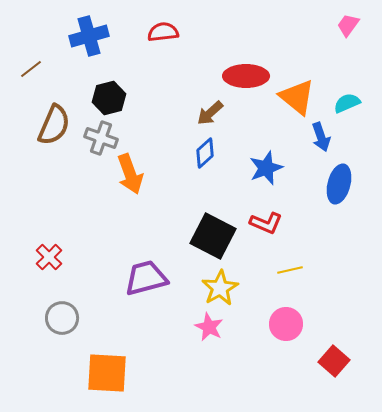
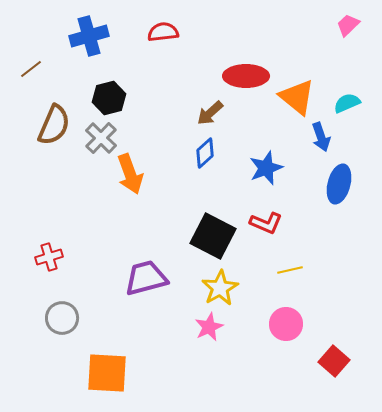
pink trapezoid: rotated 10 degrees clockwise
gray cross: rotated 24 degrees clockwise
red cross: rotated 28 degrees clockwise
pink star: rotated 20 degrees clockwise
